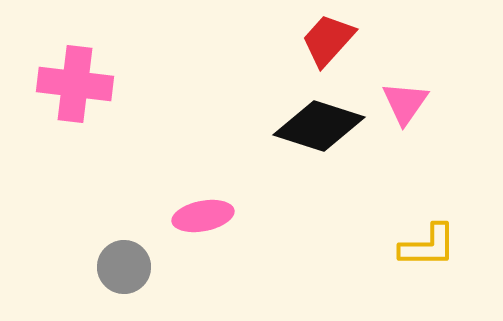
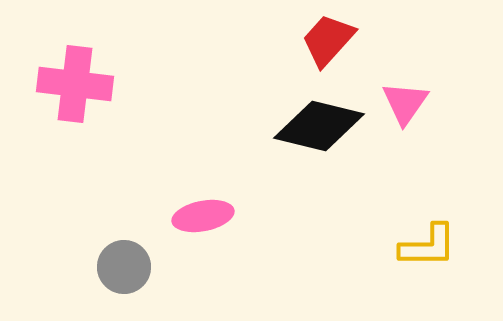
black diamond: rotated 4 degrees counterclockwise
